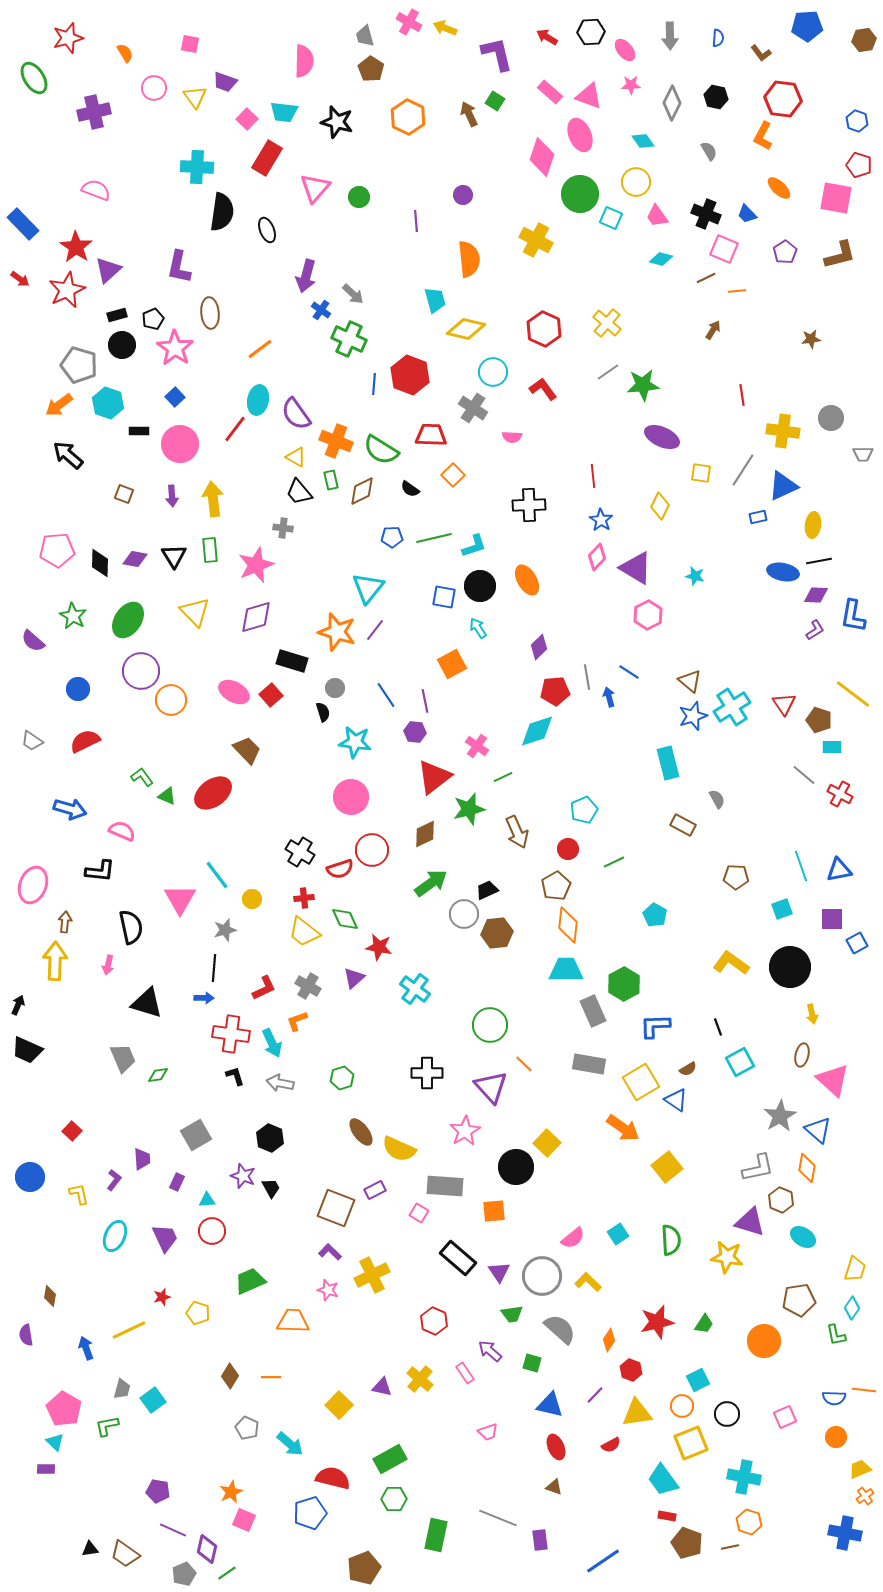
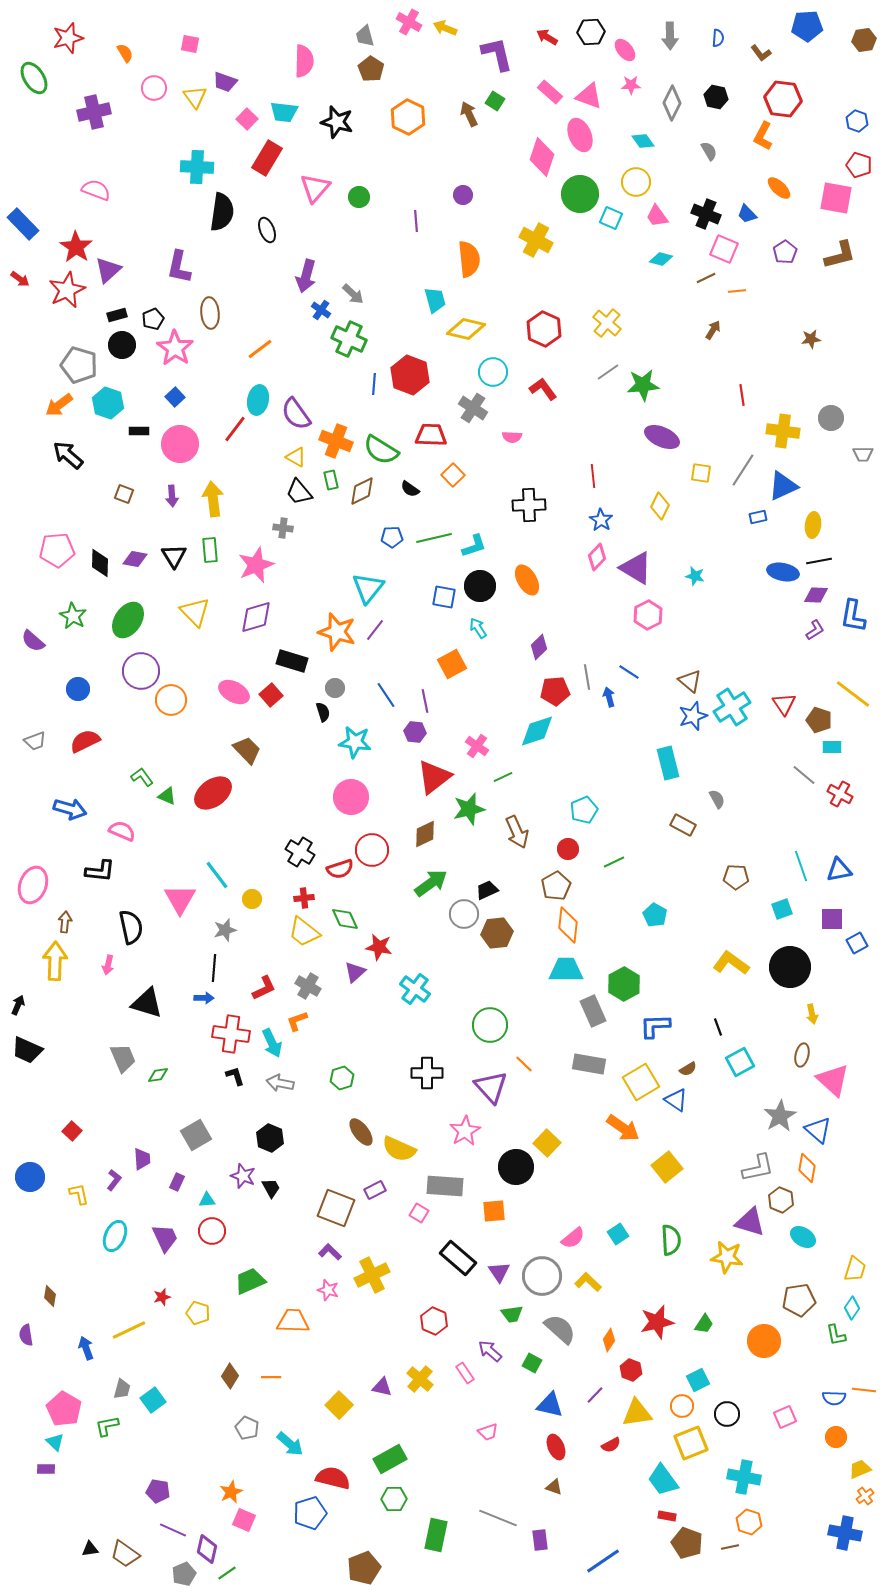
gray trapezoid at (32, 741): moved 3 px right; rotated 55 degrees counterclockwise
purple triangle at (354, 978): moved 1 px right, 6 px up
green square at (532, 1363): rotated 12 degrees clockwise
